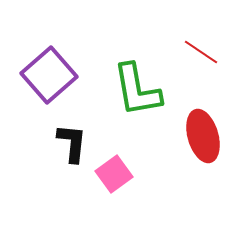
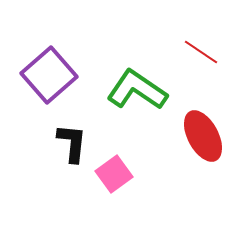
green L-shape: rotated 134 degrees clockwise
red ellipse: rotated 12 degrees counterclockwise
